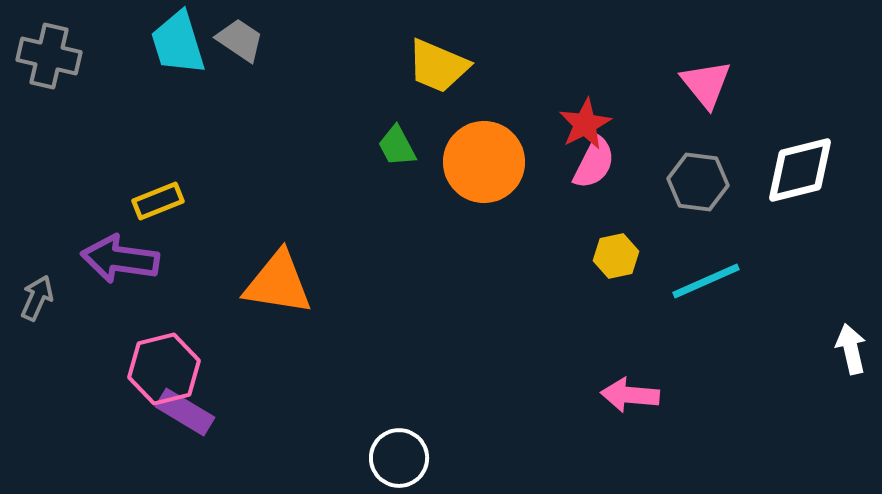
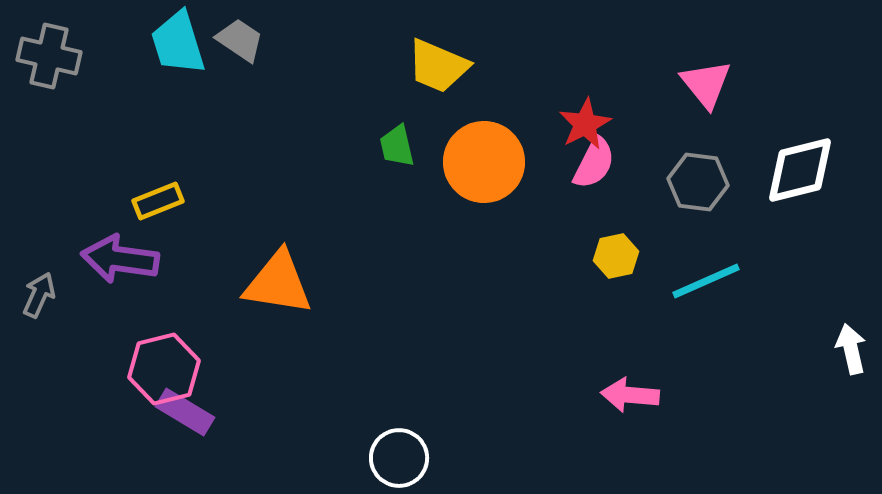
green trapezoid: rotated 15 degrees clockwise
gray arrow: moved 2 px right, 3 px up
